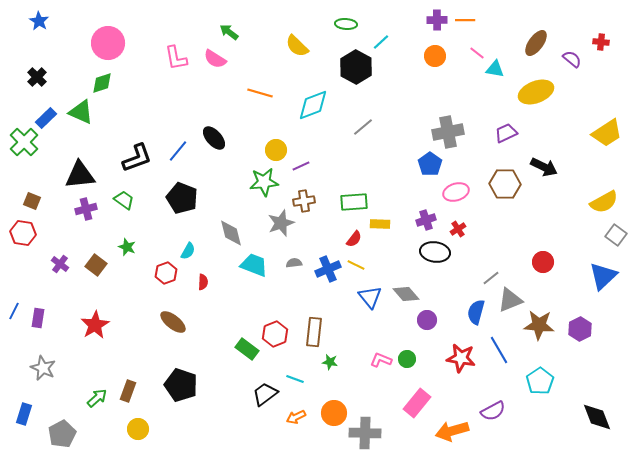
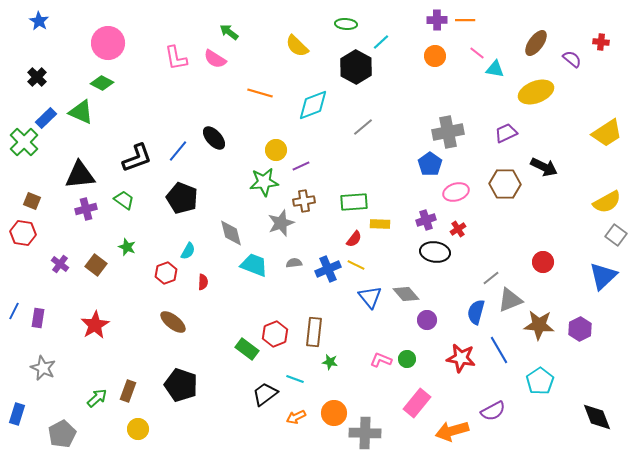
green diamond at (102, 83): rotated 45 degrees clockwise
yellow semicircle at (604, 202): moved 3 px right
blue rectangle at (24, 414): moved 7 px left
